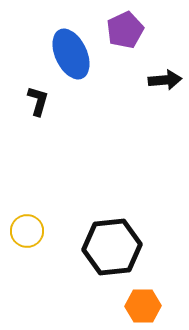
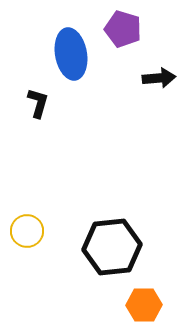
purple pentagon: moved 2 px left, 1 px up; rotated 30 degrees counterclockwise
blue ellipse: rotated 15 degrees clockwise
black arrow: moved 6 px left, 2 px up
black L-shape: moved 2 px down
orange hexagon: moved 1 px right, 1 px up
